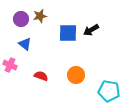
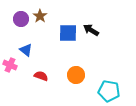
brown star: rotated 24 degrees counterclockwise
black arrow: rotated 63 degrees clockwise
blue triangle: moved 1 px right, 6 px down
